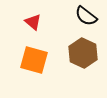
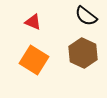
red triangle: rotated 18 degrees counterclockwise
orange square: rotated 16 degrees clockwise
